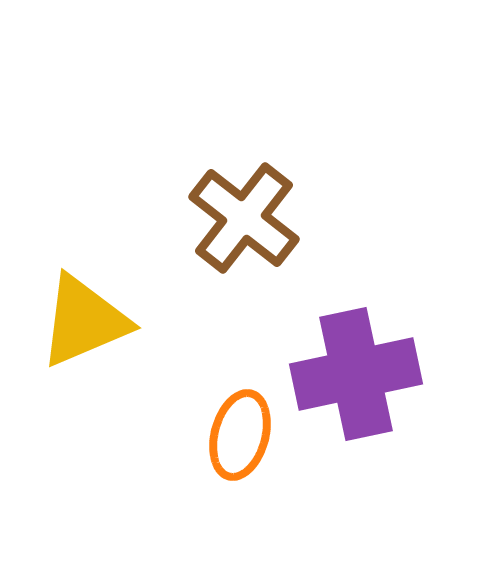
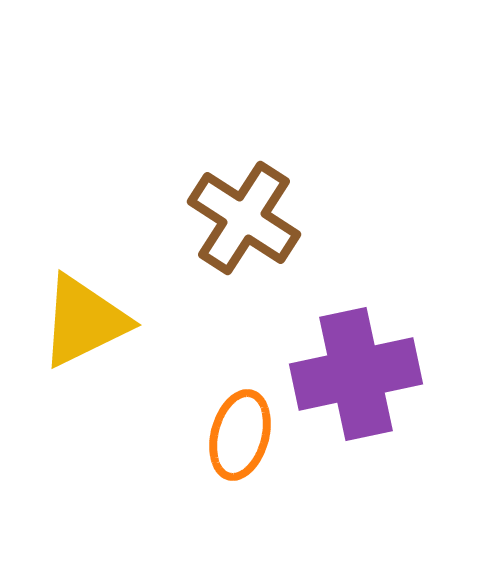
brown cross: rotated 5 degrees counterclockwise
yellow triangle: rotated 3 degrees counterclockwise
